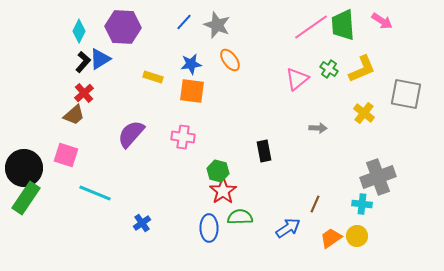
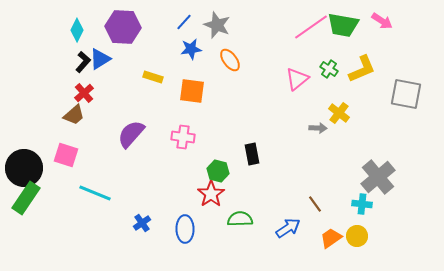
green trapezoid: rotated 76 degrees counterclockwise
cyan diamond: moved 2 px left, 1 px up
blue star: moved 15 px up
yellow cross: moved 25 px left
black rectangle: moved 12 px left, 3 px down
gray cross: rotated 20 degrees counterclockwise
red star: moved 12 px left, 3 px down
brown line: rotated 60 degrees counterclockwise
green semicircle: moved 2 px down
blue ellipse: moved 24 px left, 1 px down
